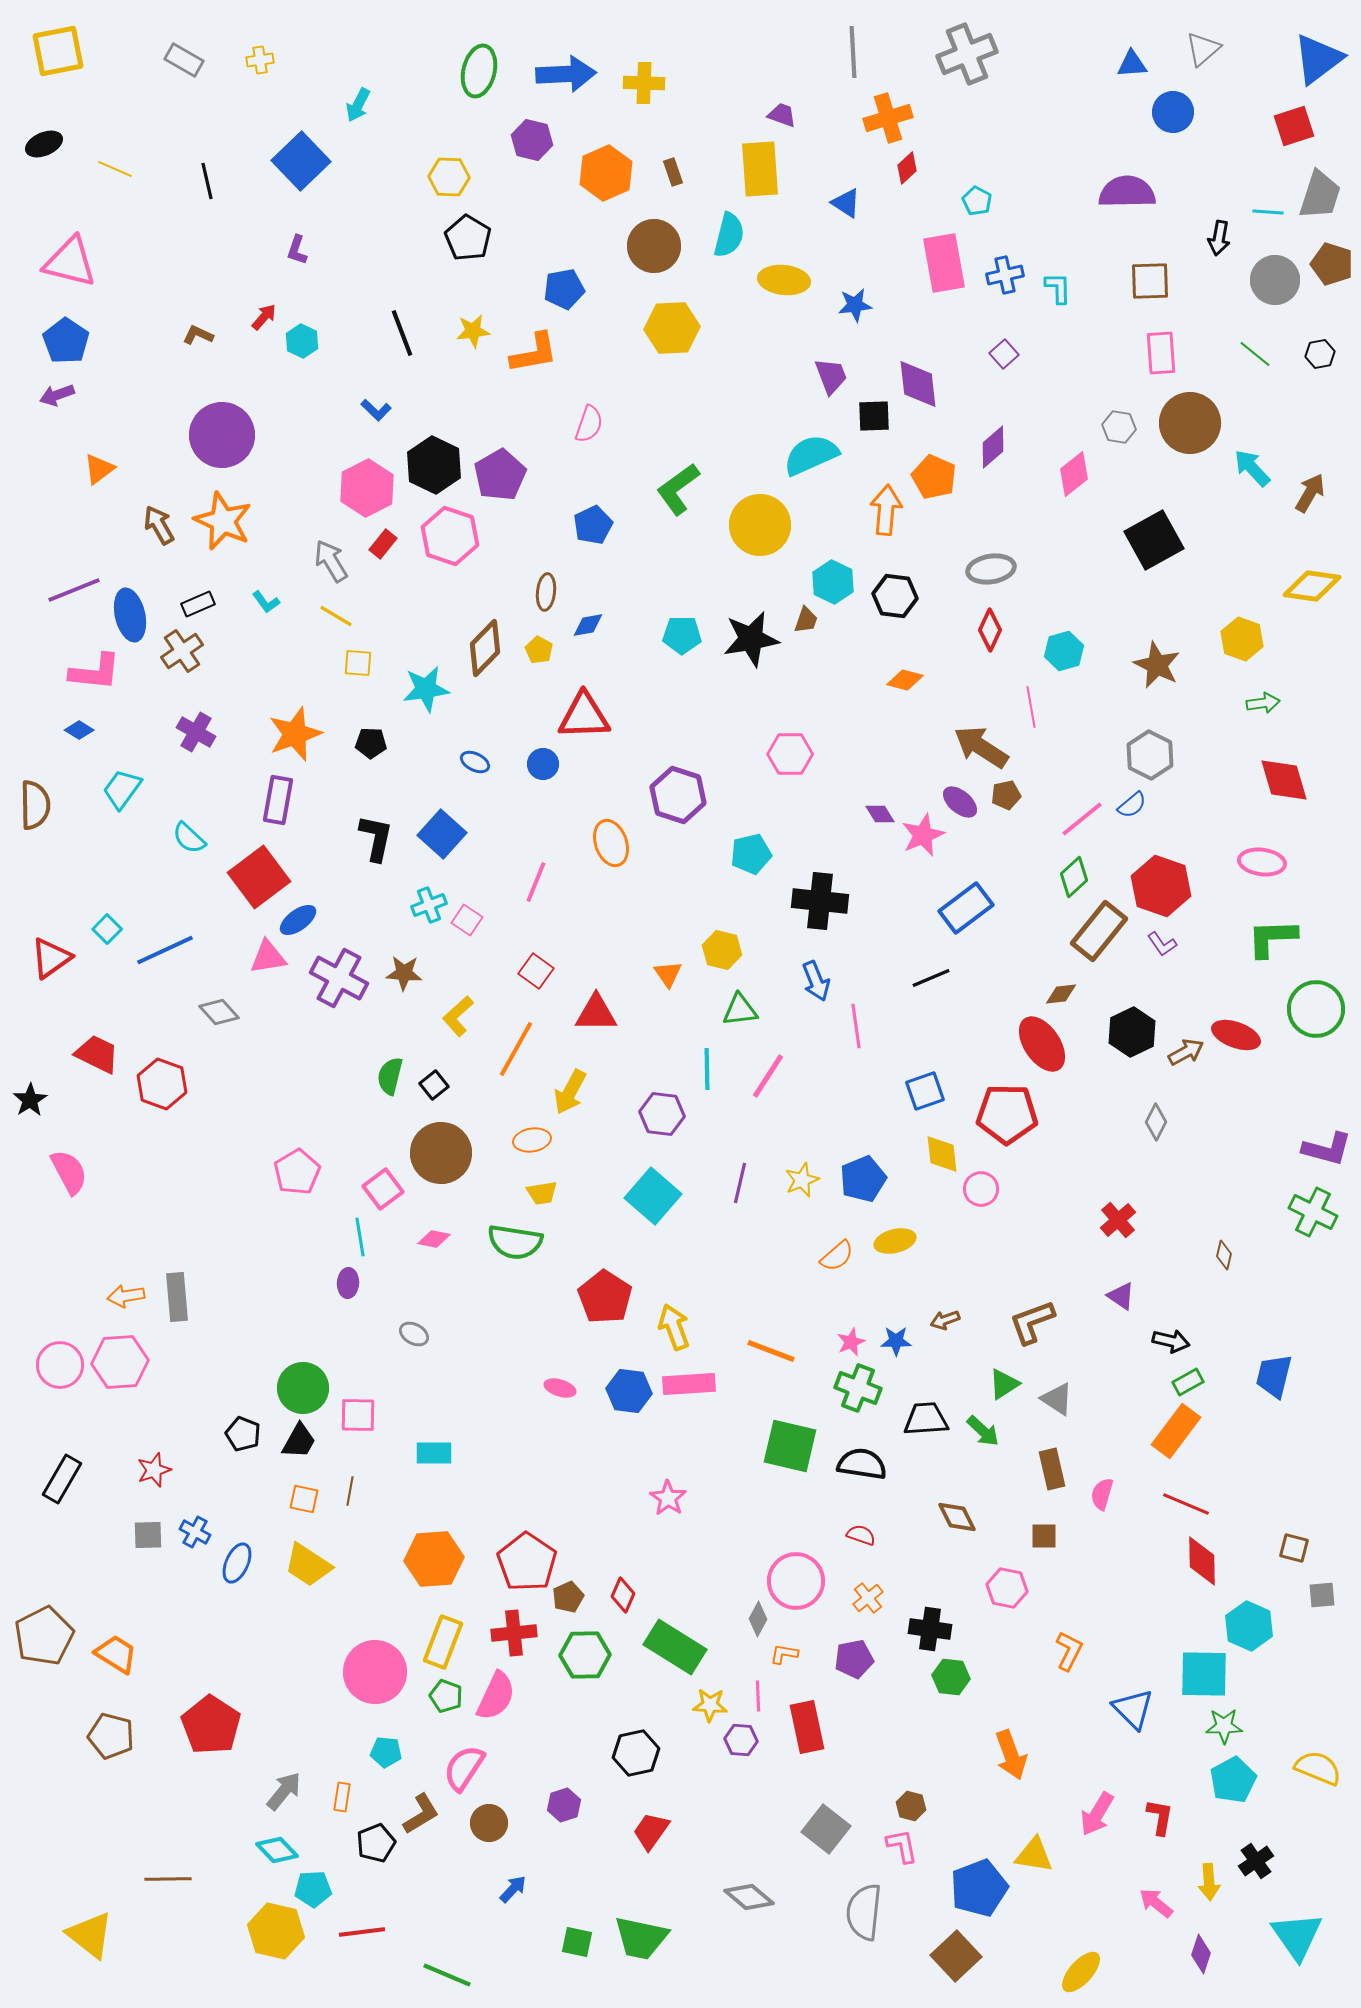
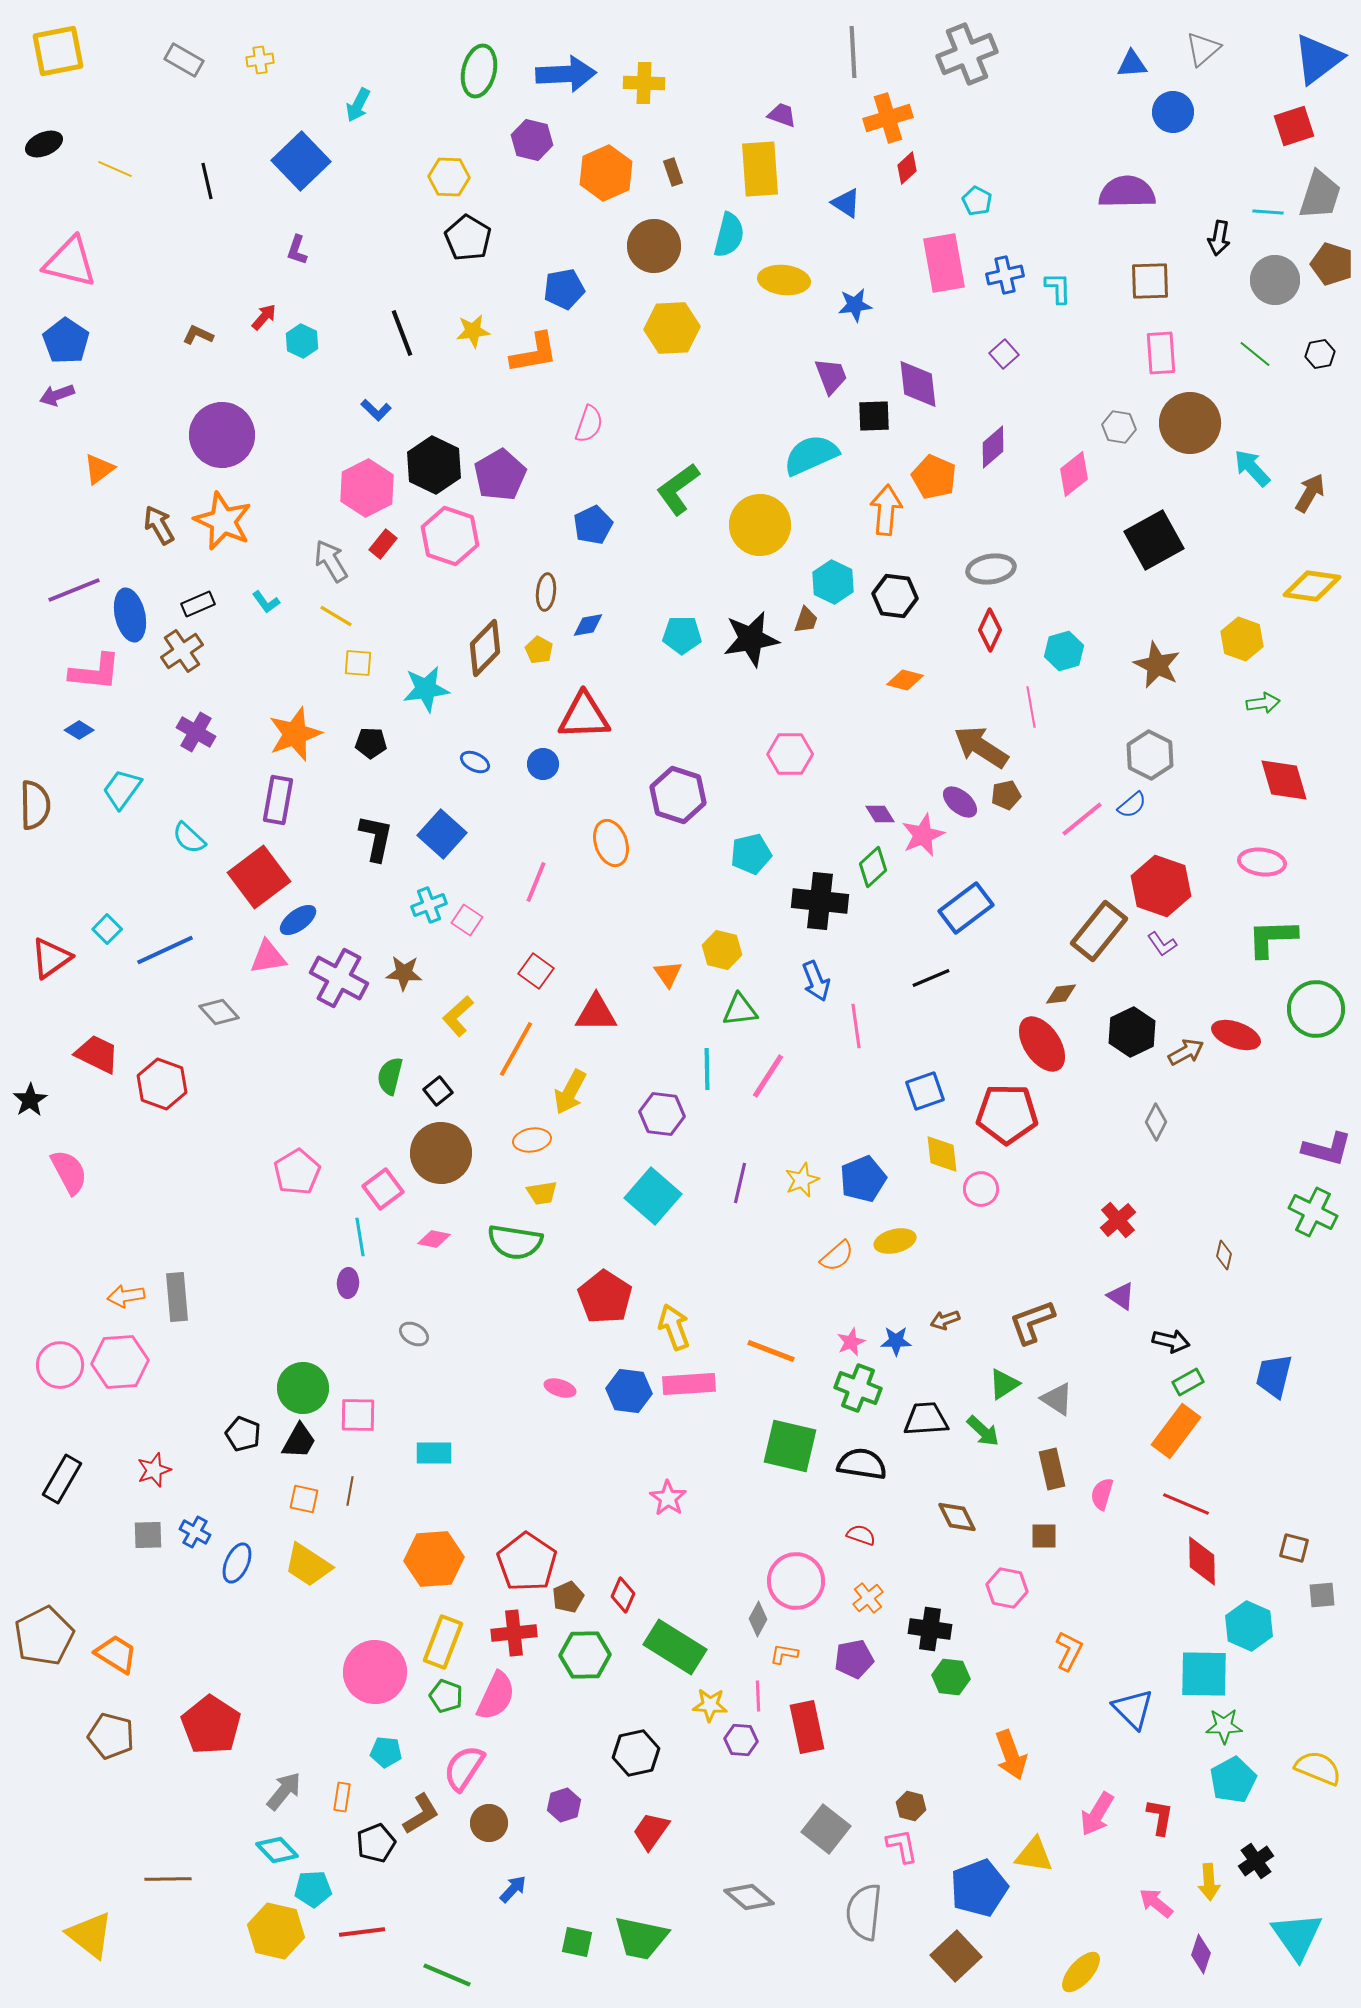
green diamond at (1074, 877): moved 201 px left, 10 px up
black square at (434, 1085): moved 4 px right, 6 px down
